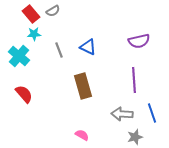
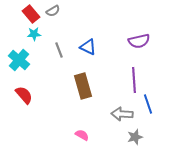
cyan cross: moved 4 px down
red semicircle: moved 1 px down
blue line: moved 4 px left, 9 px up
